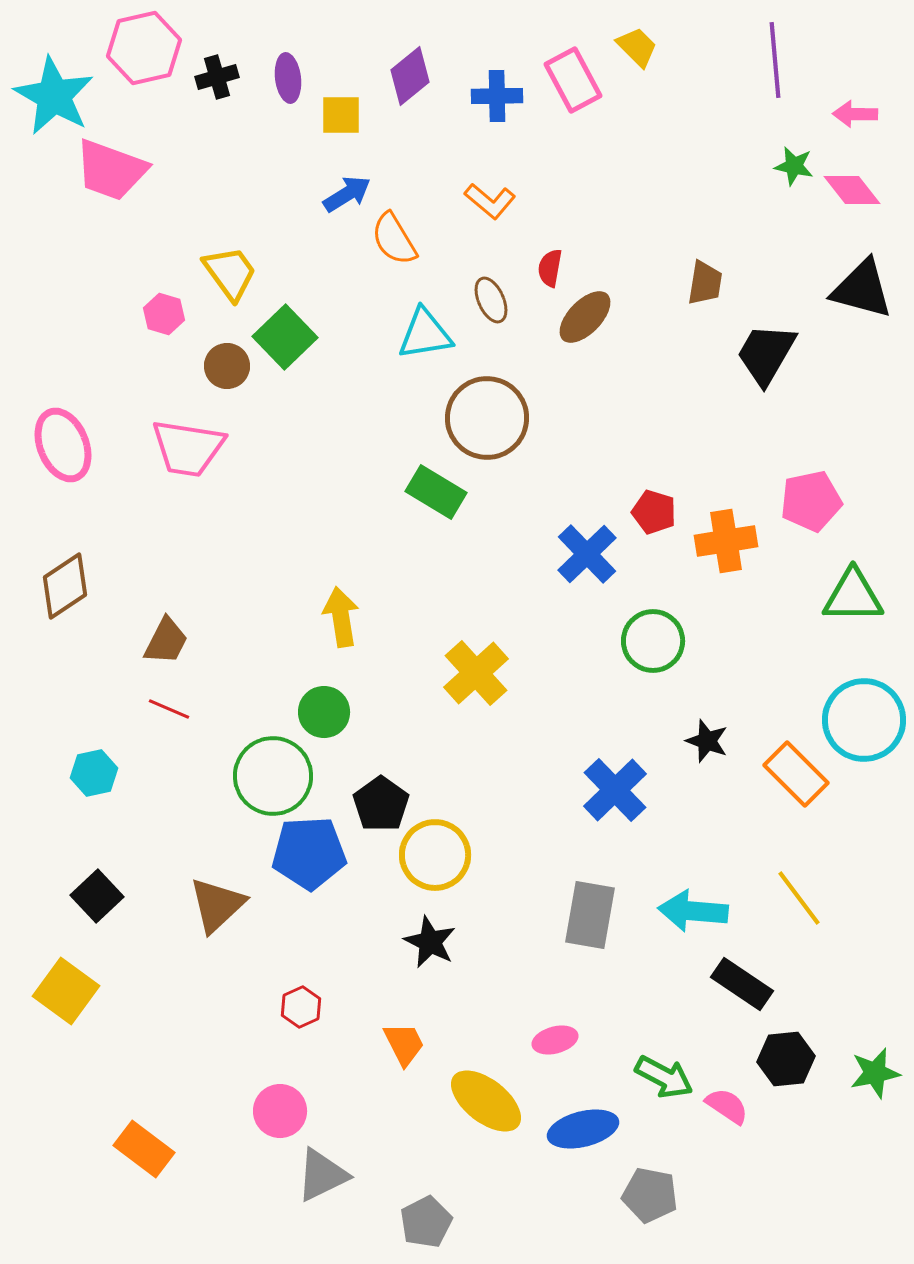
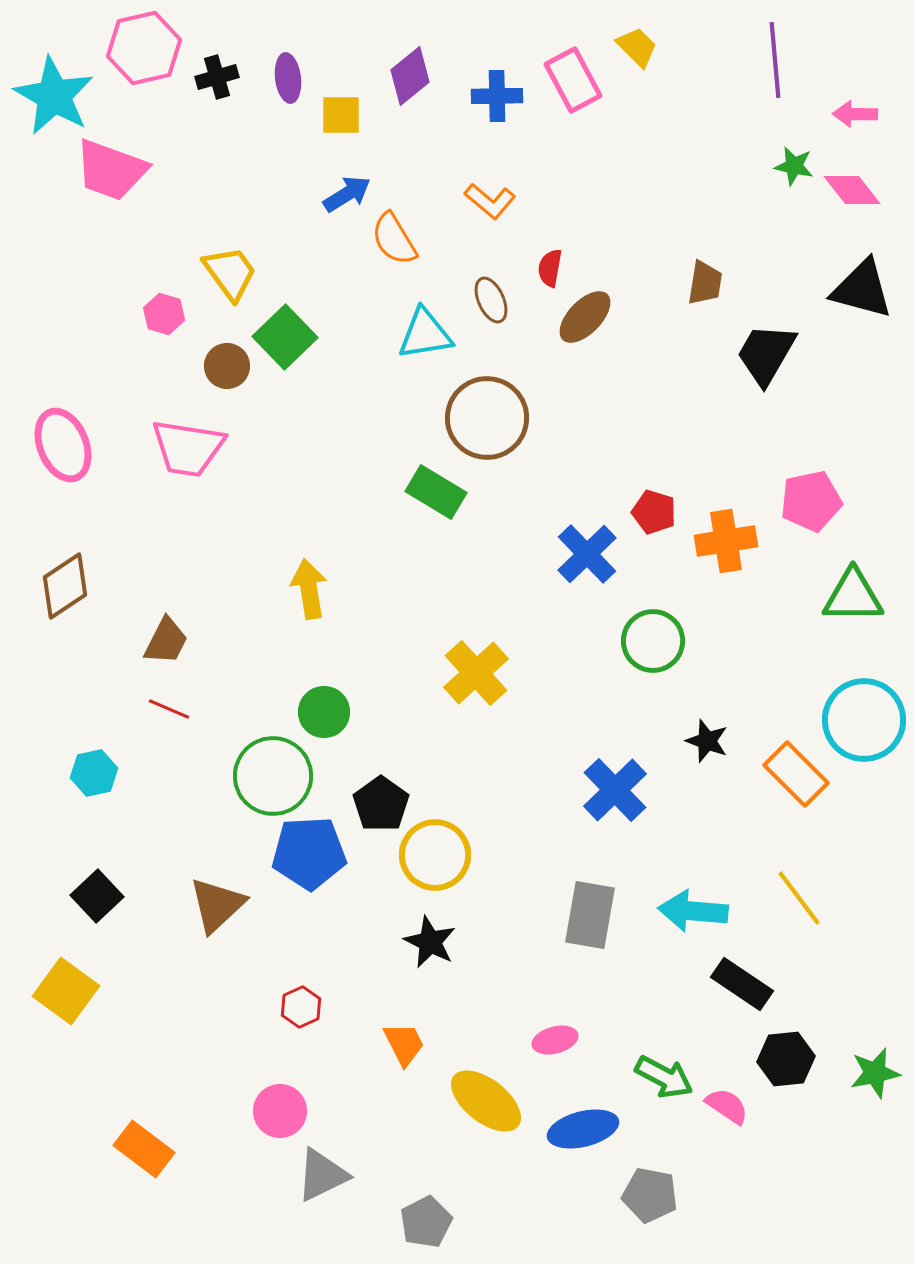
yellow arrow at (341, 617): moved 32 px left, 28 px up
